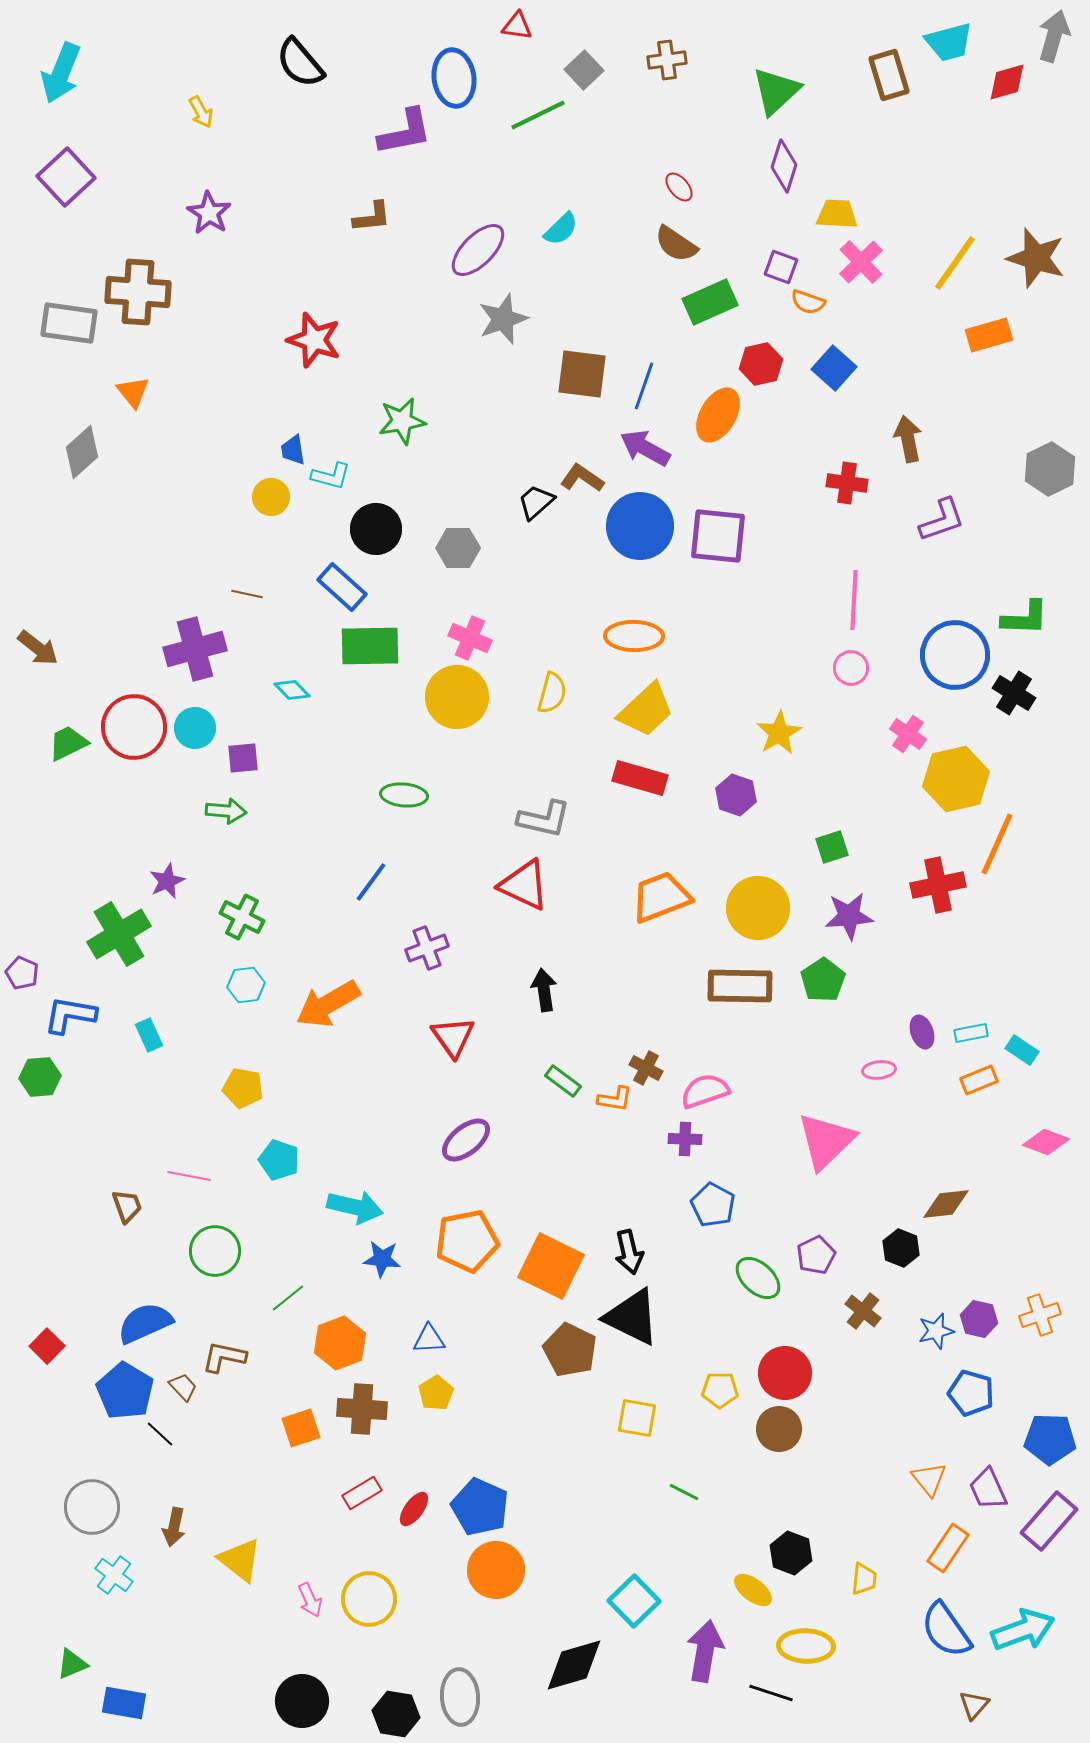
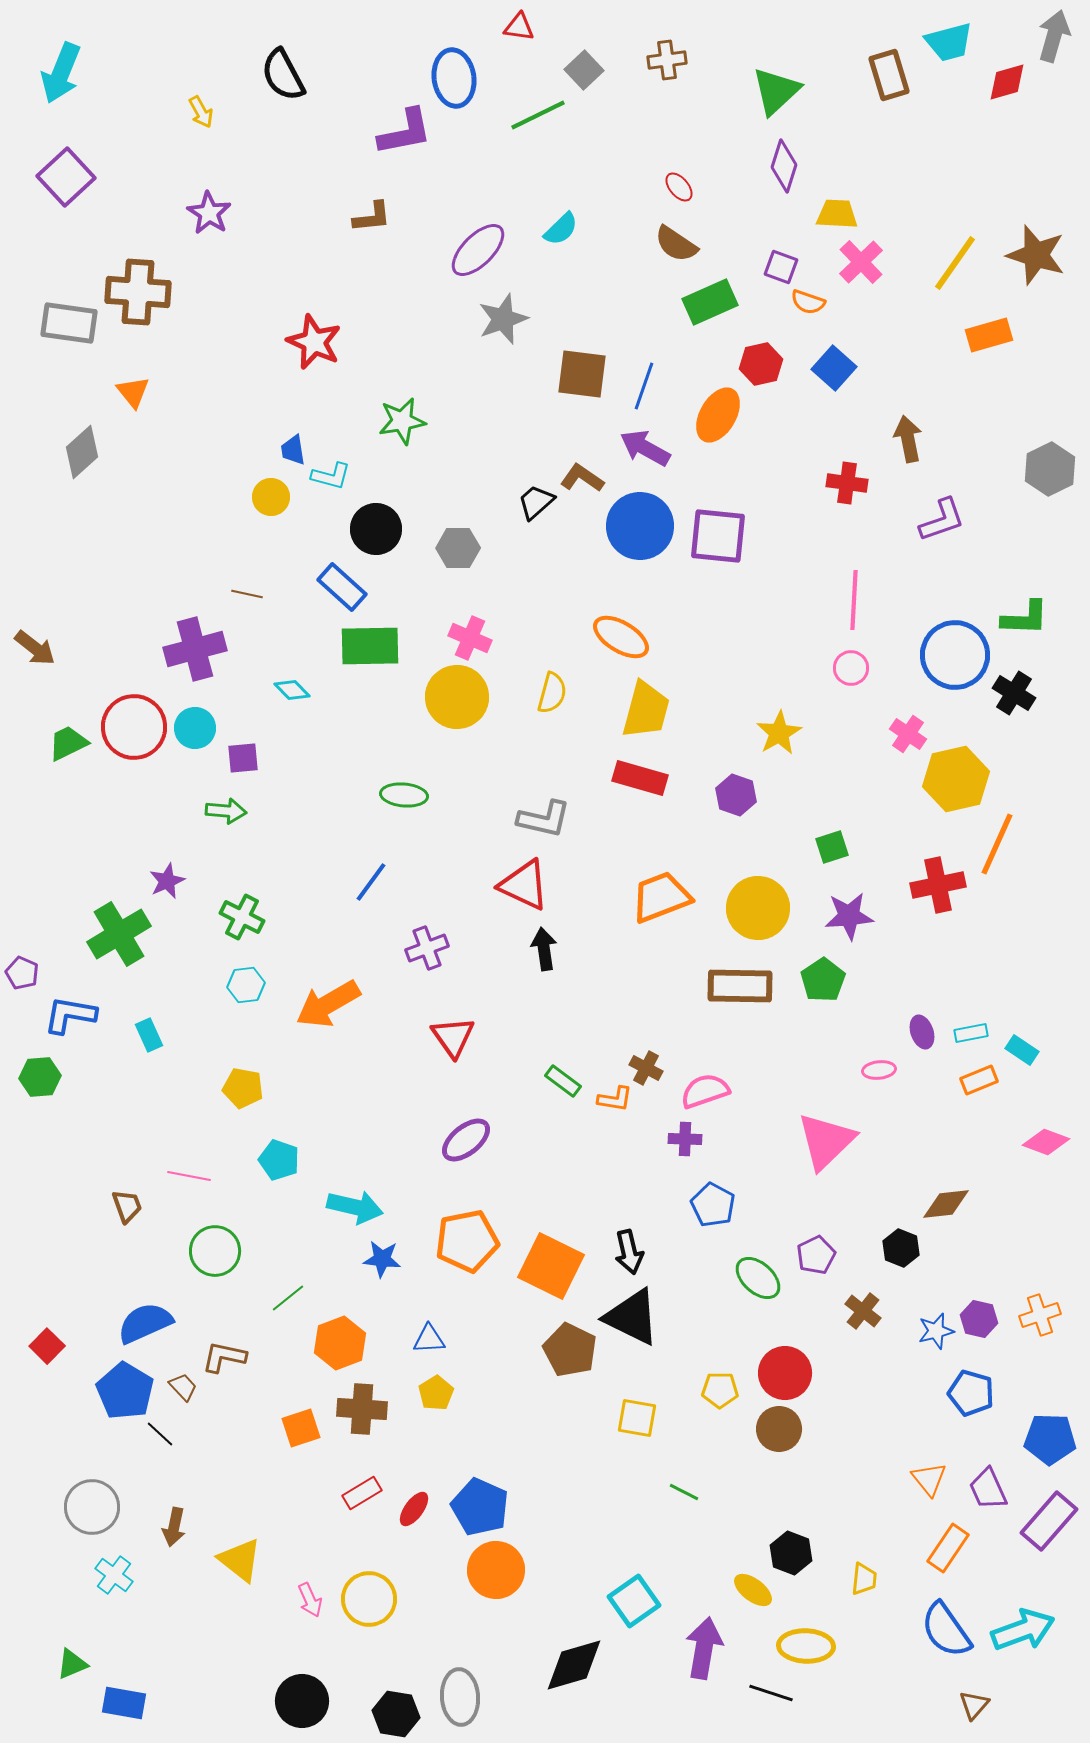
red triangle at (517, 26): moved 2 px right, 1 px down
black semicircle at (300, 63): moved 17 px left, 12 px down; rotated 12 degrees clockwise
brown star at (1036, 258): moved 3 px up
red star at (314, 340): moved 2 px down; rotated 6 degrees clockwise
orange ellipse at (634, 636): moved 13 px left, 1 px down; rotated 30 degrees clockwise
brown arrow at (38, 648): moved 3 px left
yellow trapezoid at (646, 710): rotated 32 degrees counterclockwise
black arrow at (544, 990): moved 41 px up
cyan square at (634, 1601): rotated 9 degrees clockwise
purple arrow at (705, 1651): moved 1 px left, 3 px up
